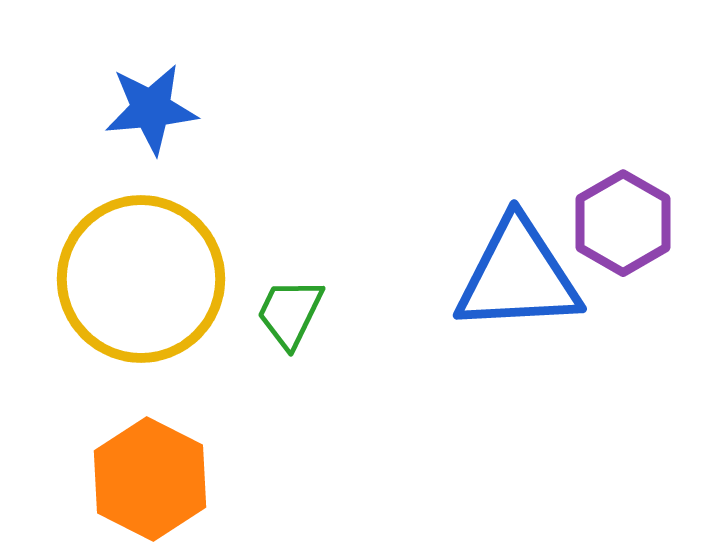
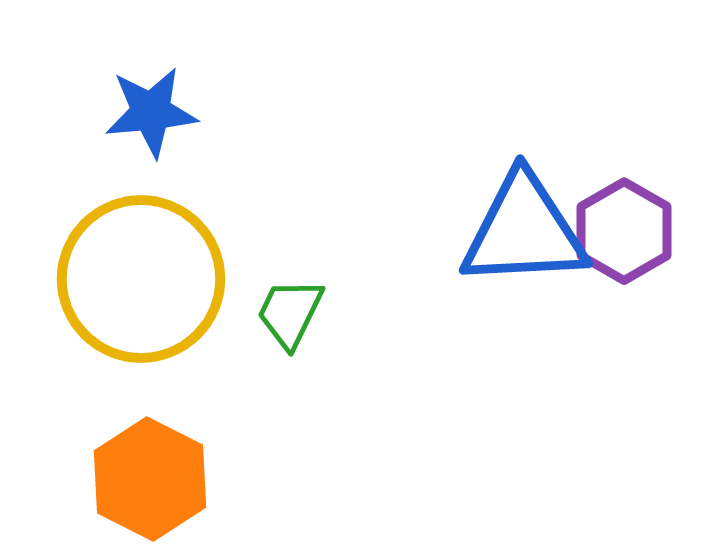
blue star: moved 3 px down
purple hexagon: moved 1 px right, 8 px down
blue triangle: moved 6 px right, 45 px up
